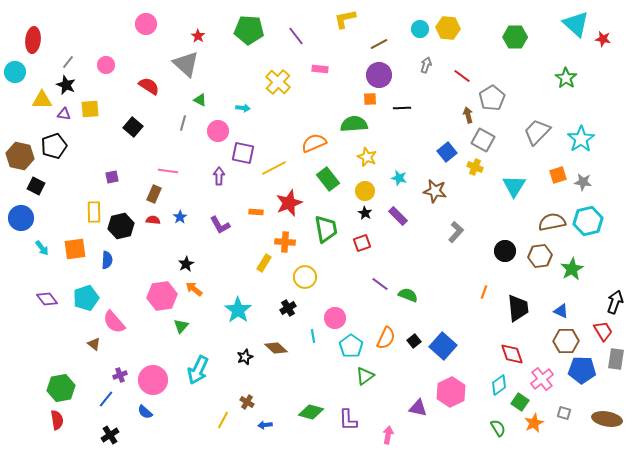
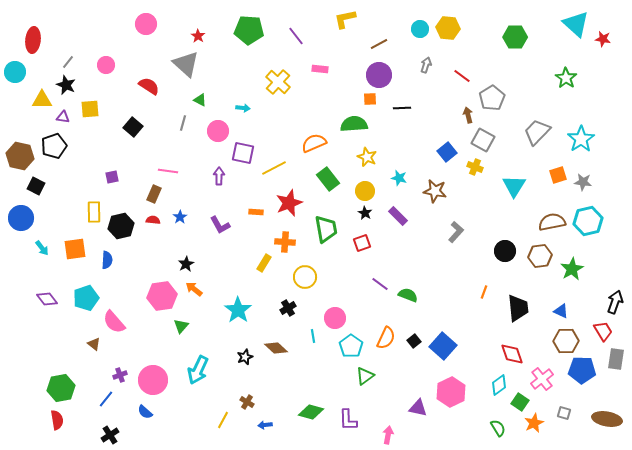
purple triangle at (64, 114): moved 1 px left, 3 px down
